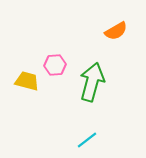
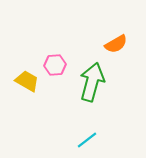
orange semicircle: moved 13 px down
yellow trapezoid: rotated 15 degrees clockwise
